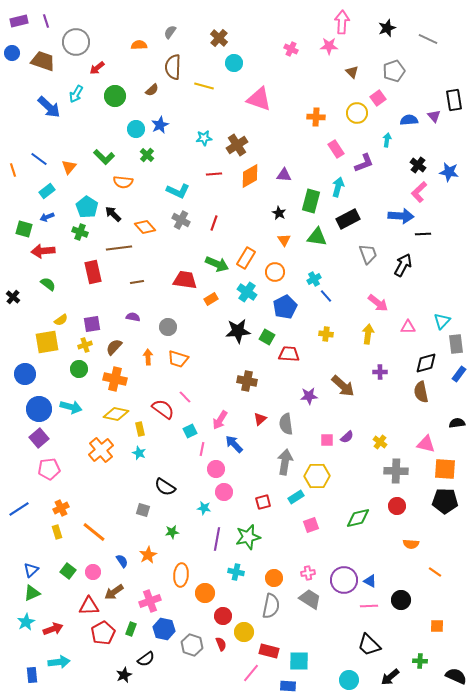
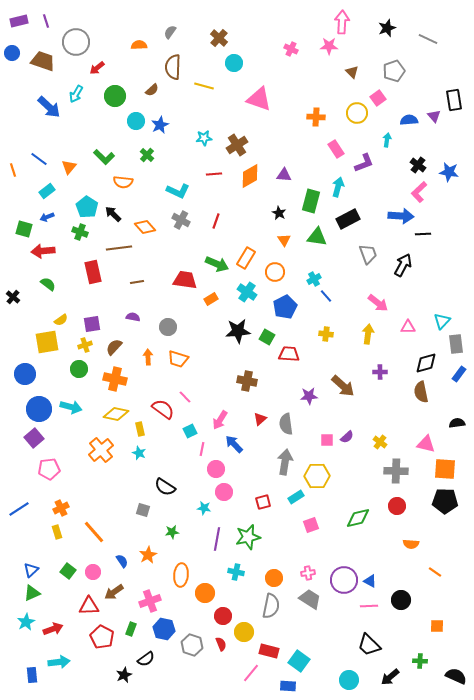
cyan circle at (136, 129): moved 8 px up
red line at (214, 223): moved 2 px right, 2 px up
purple square at (39, 438): moved 5 px left
orange line at (94, 532): rotated 10 degrees clockwise
red pentagon at (103, 633): moved 1 px left, 4 px down; rotated 15 degrees counterclockwise
cyan square at (299, 661): rotated 35 degrees clockwise
